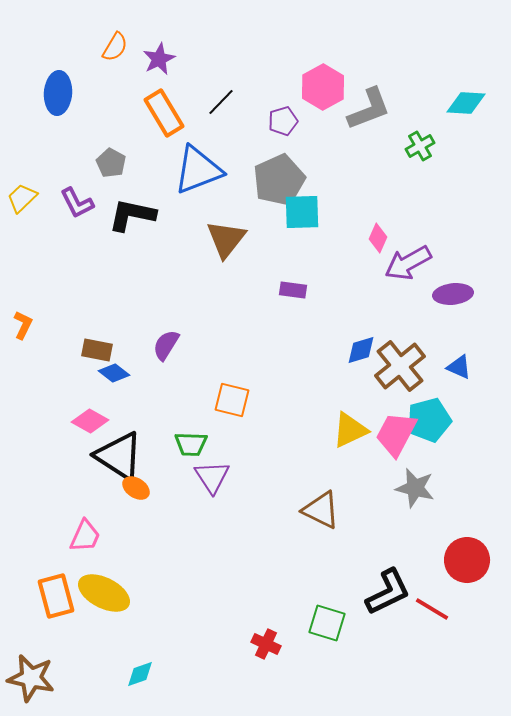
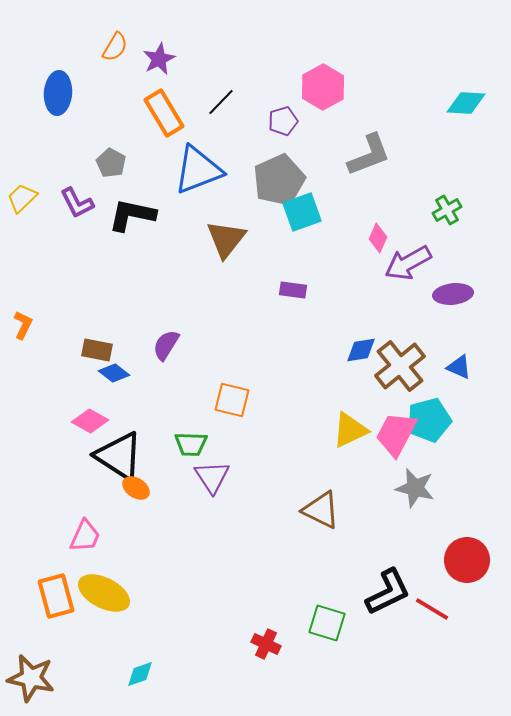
gray L-shape at (369, 109): moved 46 px down
green cross at (420, 146): moved 27 px right, 64 px down
cyan square at (302, 212): rotated 18 degrees counterclockwise
blue diamond at (361, 350): rotated 8 degrees clockwise
